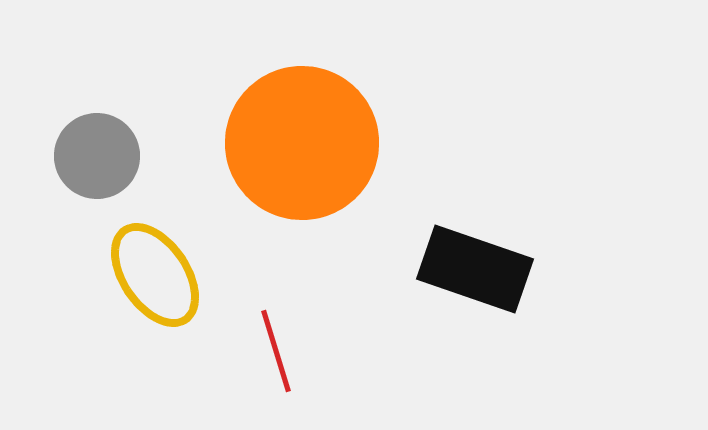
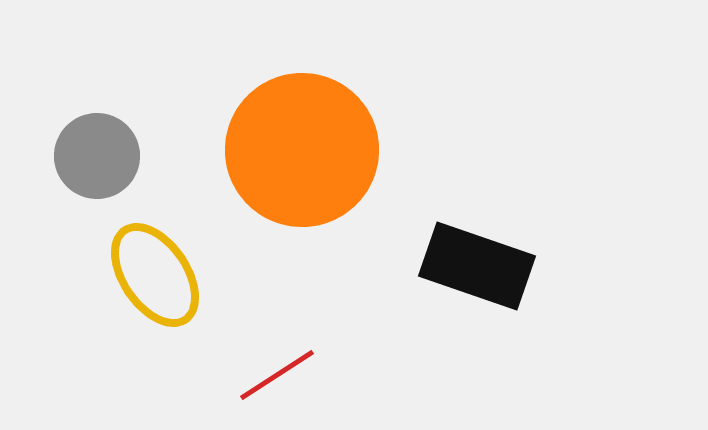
orange circle: moved 7 px down
black rectangle: moved 2 px right, 3 px up
red line: moved 1 px right, 24 px down; rotated 74 degrees clockwise
